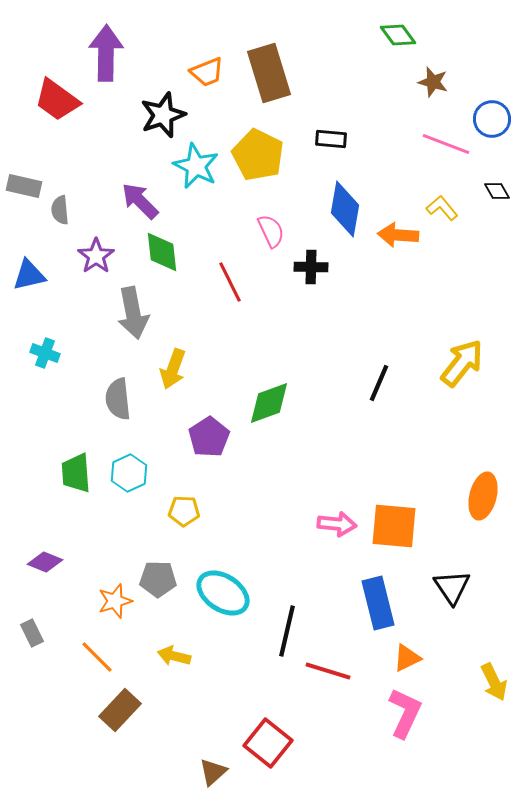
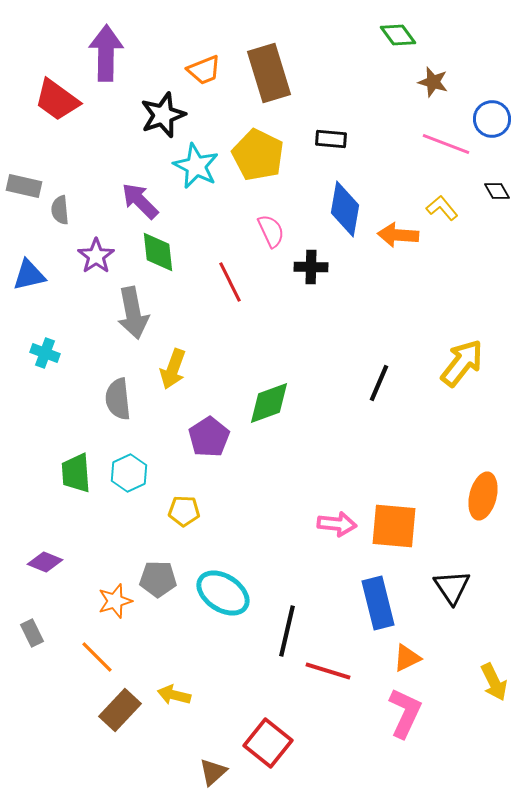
orange trapezoid at (207, 72): moved 3 px left, 2 px up
green diamond at (162, 252): moved 4 px left
yellow arrow at (174, 656): moved 39 px down
